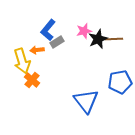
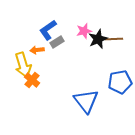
blue L-shape: rotated 15 degrees clockwise
yellow arrow: moved 1 px right, 4 px down
